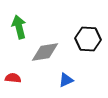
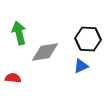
green arrow: moved 6 px down
blue triangle: moved 15 px right, 14 px up
